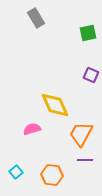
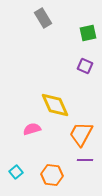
gray rectangle: moved 7 px right
purple square: moved 6 px left, 9 px up
